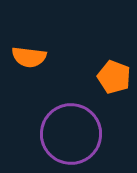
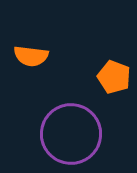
orange semicircle: moved 2 px right, 1 px up
